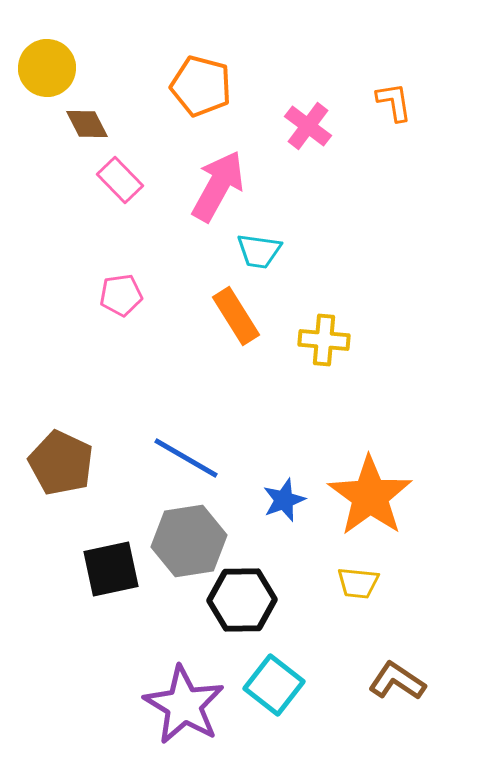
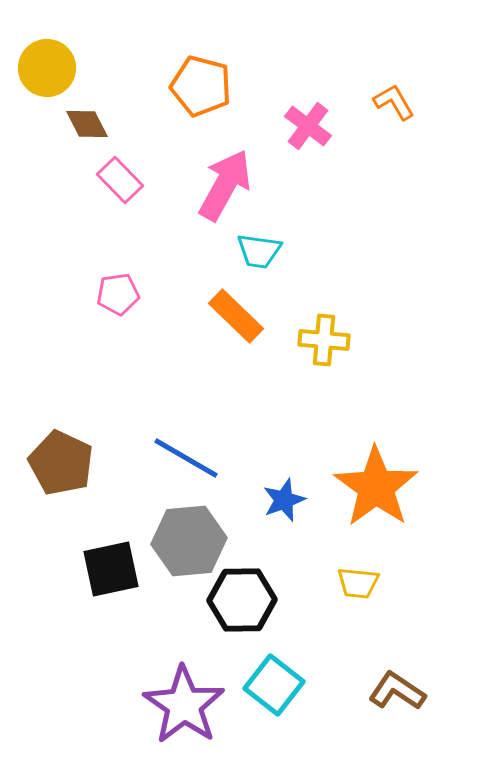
orange L-shape: rotated 21 degrees counterclockwise
pink arrow: moved 7 px right, 1 px up
pink pentagon: moved 3 px left, 1 px up
orange rectangle: rotated 14 degrees counterclockwise
orange star: moved 6 px right, 9 px up
gray hexagon: rotated 4 degrees clockwise
brown L-shape: moved 10 px down
purple star: rotated 4 degrees clockwise
